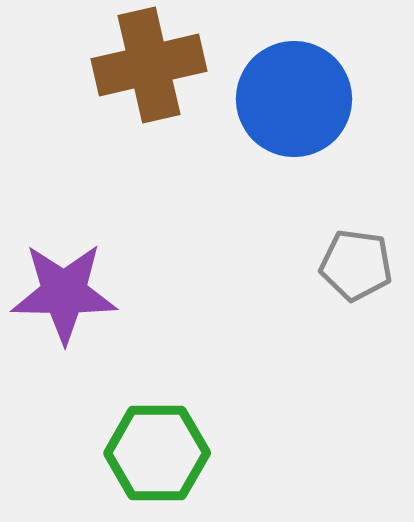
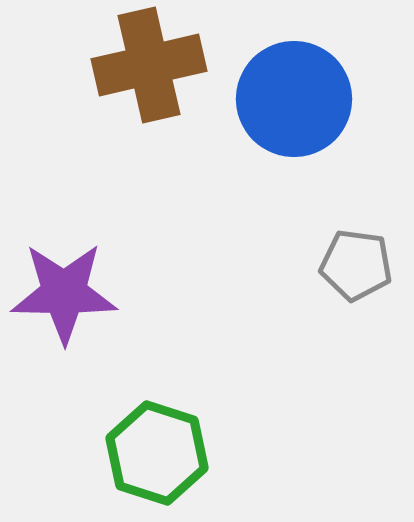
green hexagon: rotated 18 degrees clockwise
